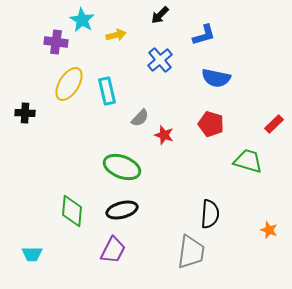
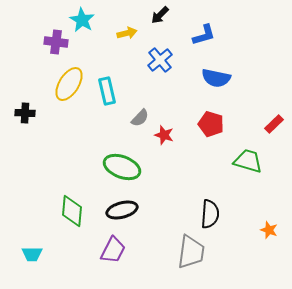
yellow arrow: moved 11 px right, 2 px up
